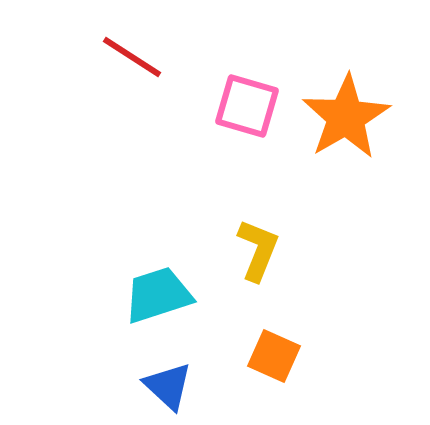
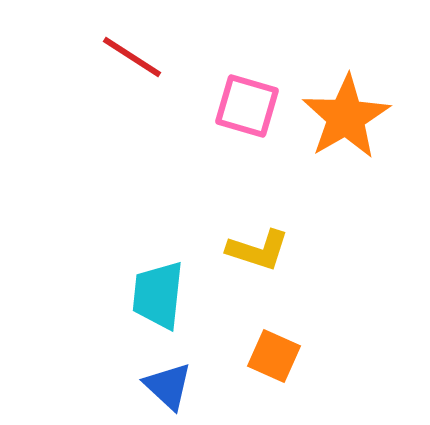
yellow L-shape: rotated 86 degrees clockwise
cyan trapezoid: rotated 66 degrees counterclockwise
